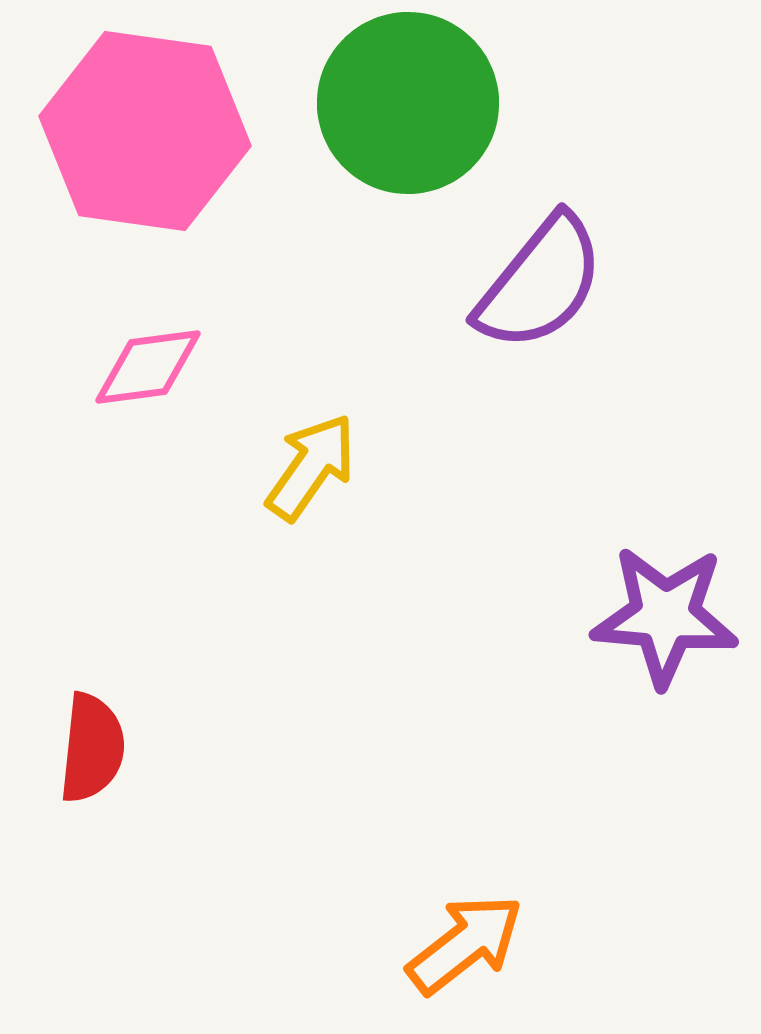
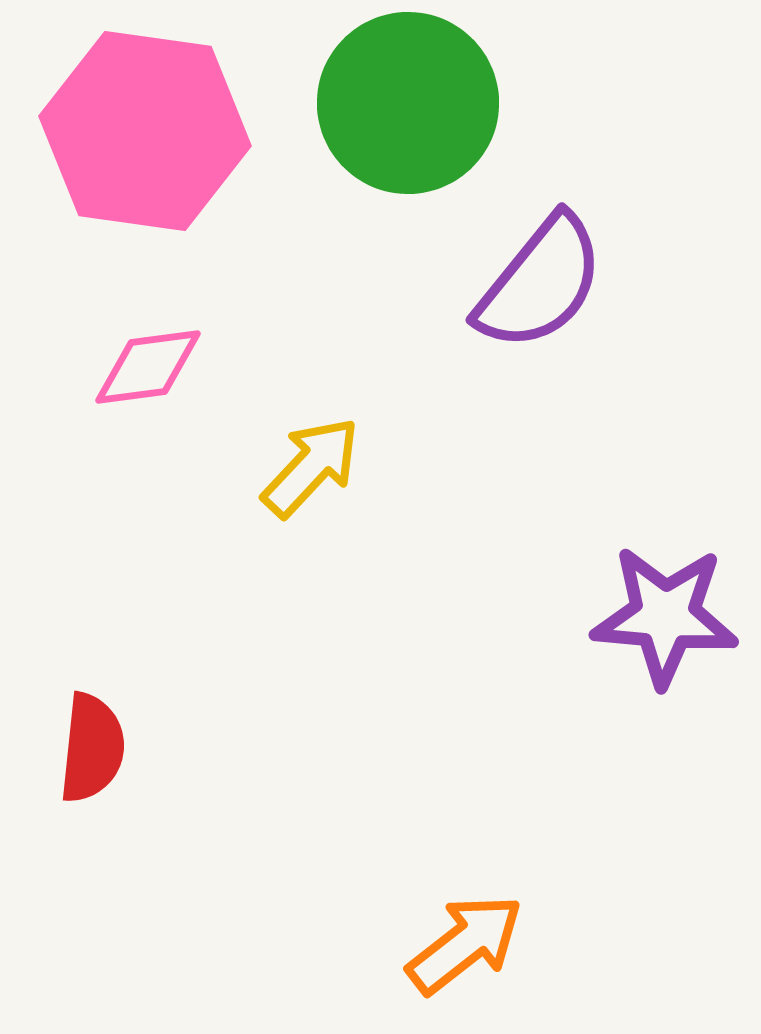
yellow arrow: rotated 8 degrees clockwise
